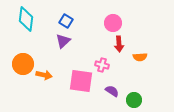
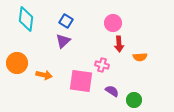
orange circle: moved 6 px left, 1 px up
